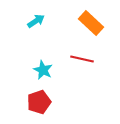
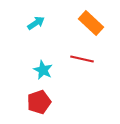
cyan arrow: moved 2 px down
